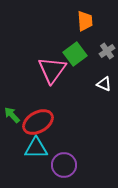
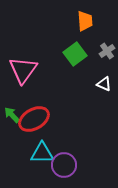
pink triangle: moved 29 px left
red ellipse: moved 4 px left, 3 px up
cyan triangle: moved 6 px right, 5 px down
